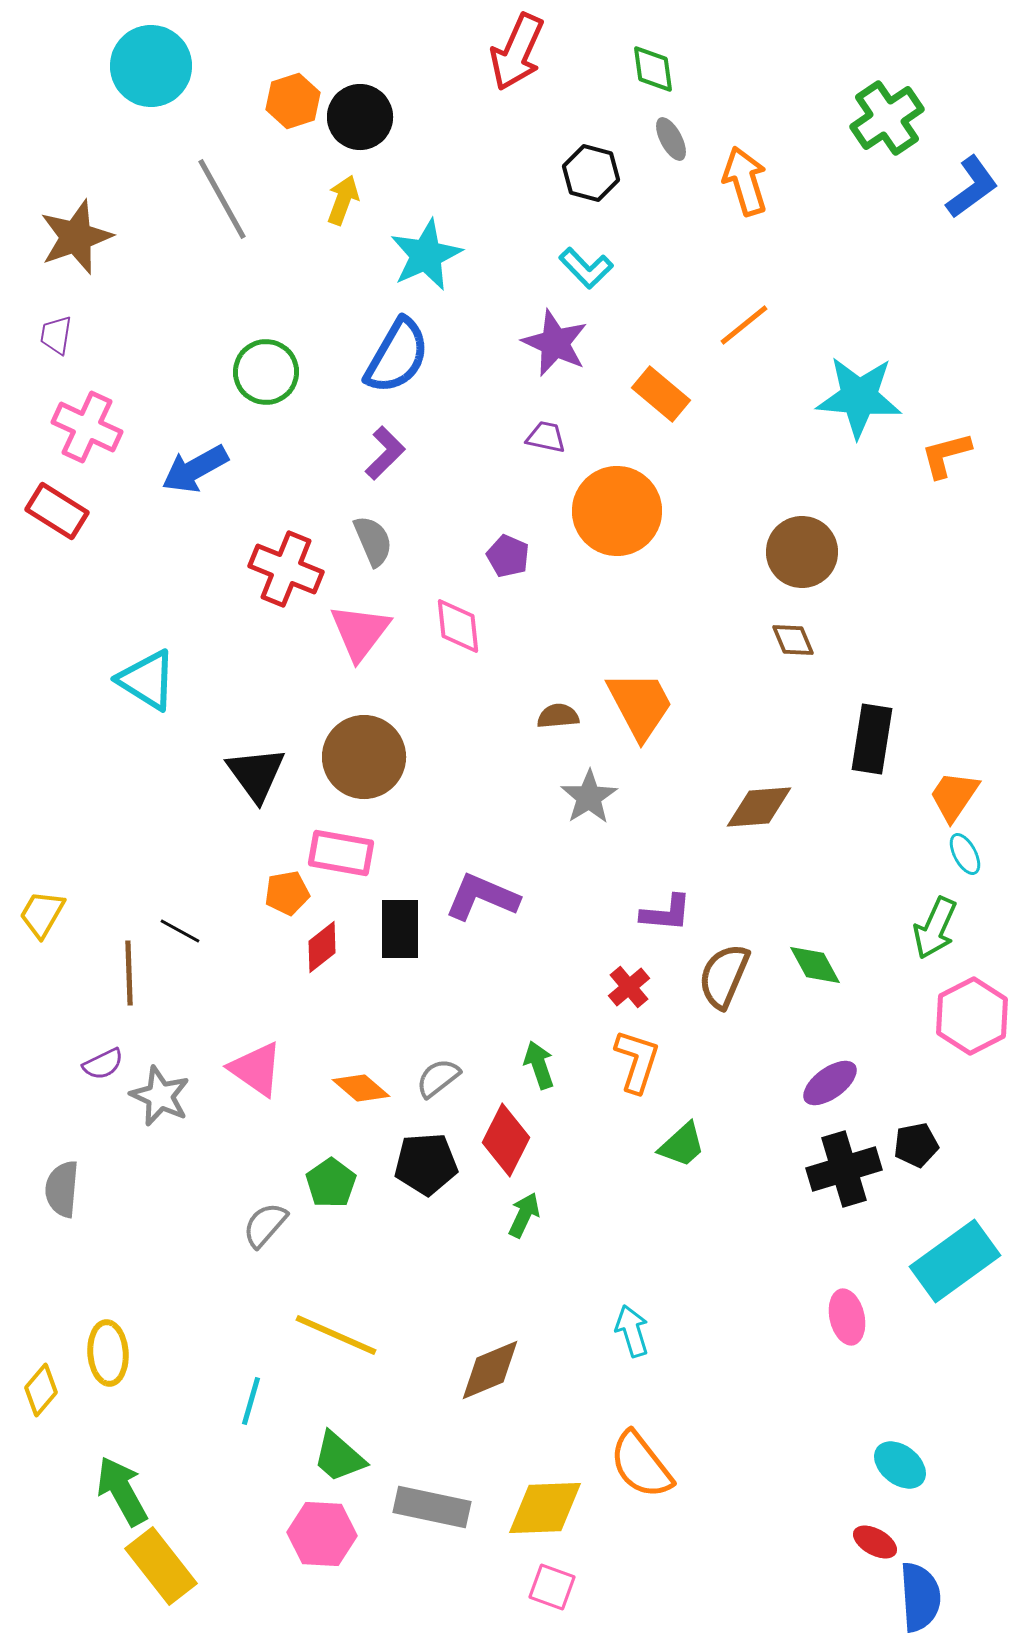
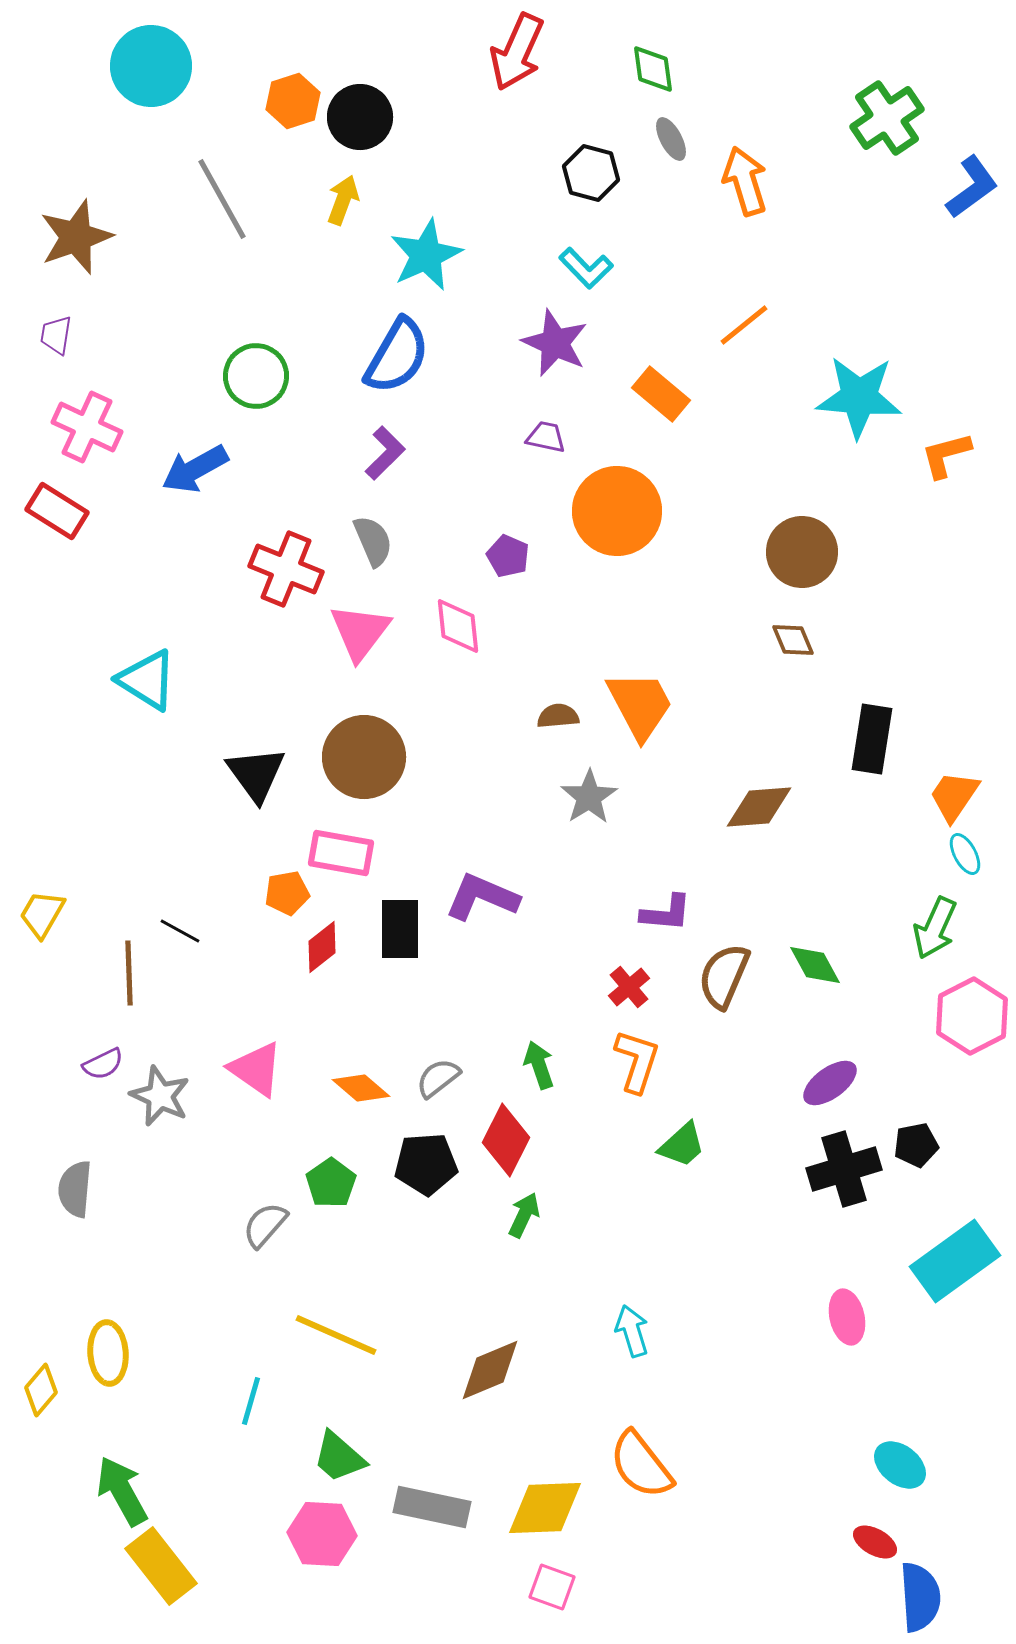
green circle at (266, 372): moved 10 px left, 4 px down
gray semicircle at (62, 1189): moved 13 px right
